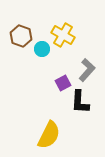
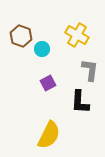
yellow cross: moved 14 px right
gray L-shape: moved 3 px right; rotated 35 degrees counterclockwise
purple square: moved 15 px left
